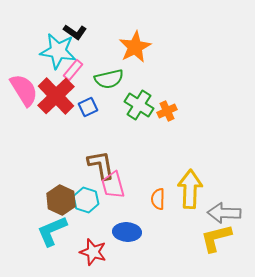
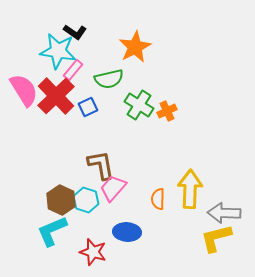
pink trapezoid: moved 3 px down; rotated 56 degrees clockwise
